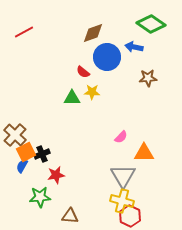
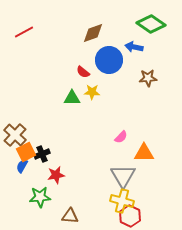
blue circle: moved 2 px right, 3 px down
